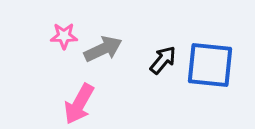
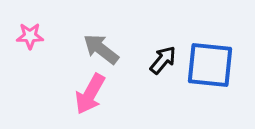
pink star: moved 34 px left
gray arrow: moved 2 px left; rotated 117 degrees counterclockwise
pink arrow: moved 11 px right, 10 px up
